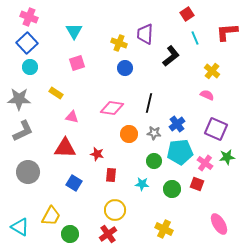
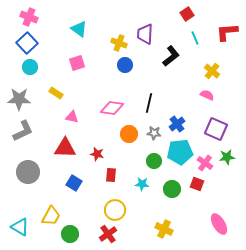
cyan triangle at (74, 31): moved 5 px right, 2 px up; rotated 24 degrees counterclockwise
blue circle at (125, 68): moved 3 px up
